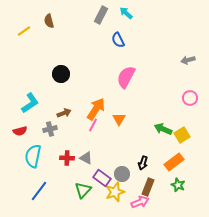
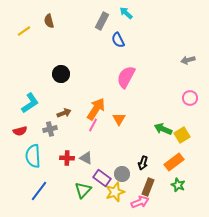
gray rectangle: moved 1 px right, 6 px down
cyan semicircle: rotated 15 degrees counterclockwise
